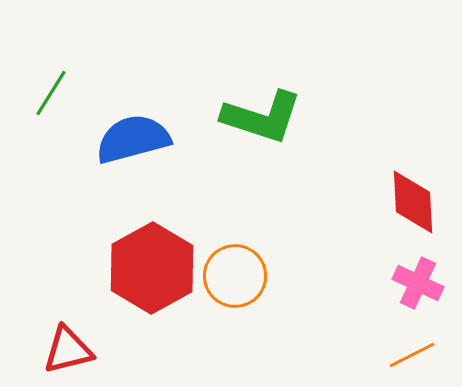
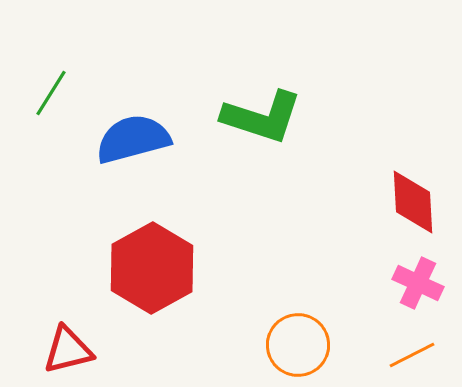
orange circle: moved 63 px right, 69 px down
